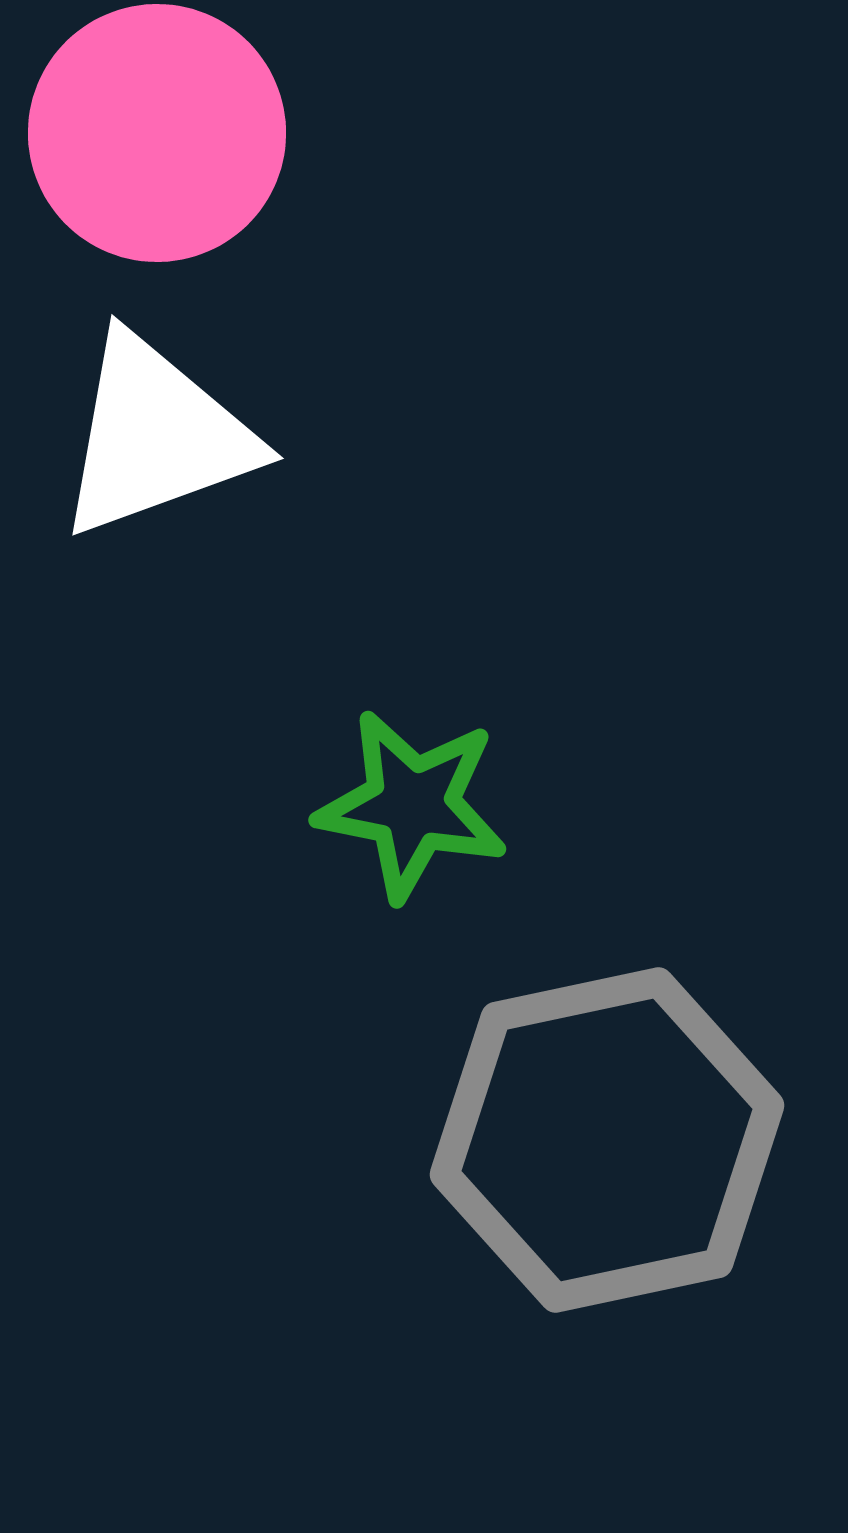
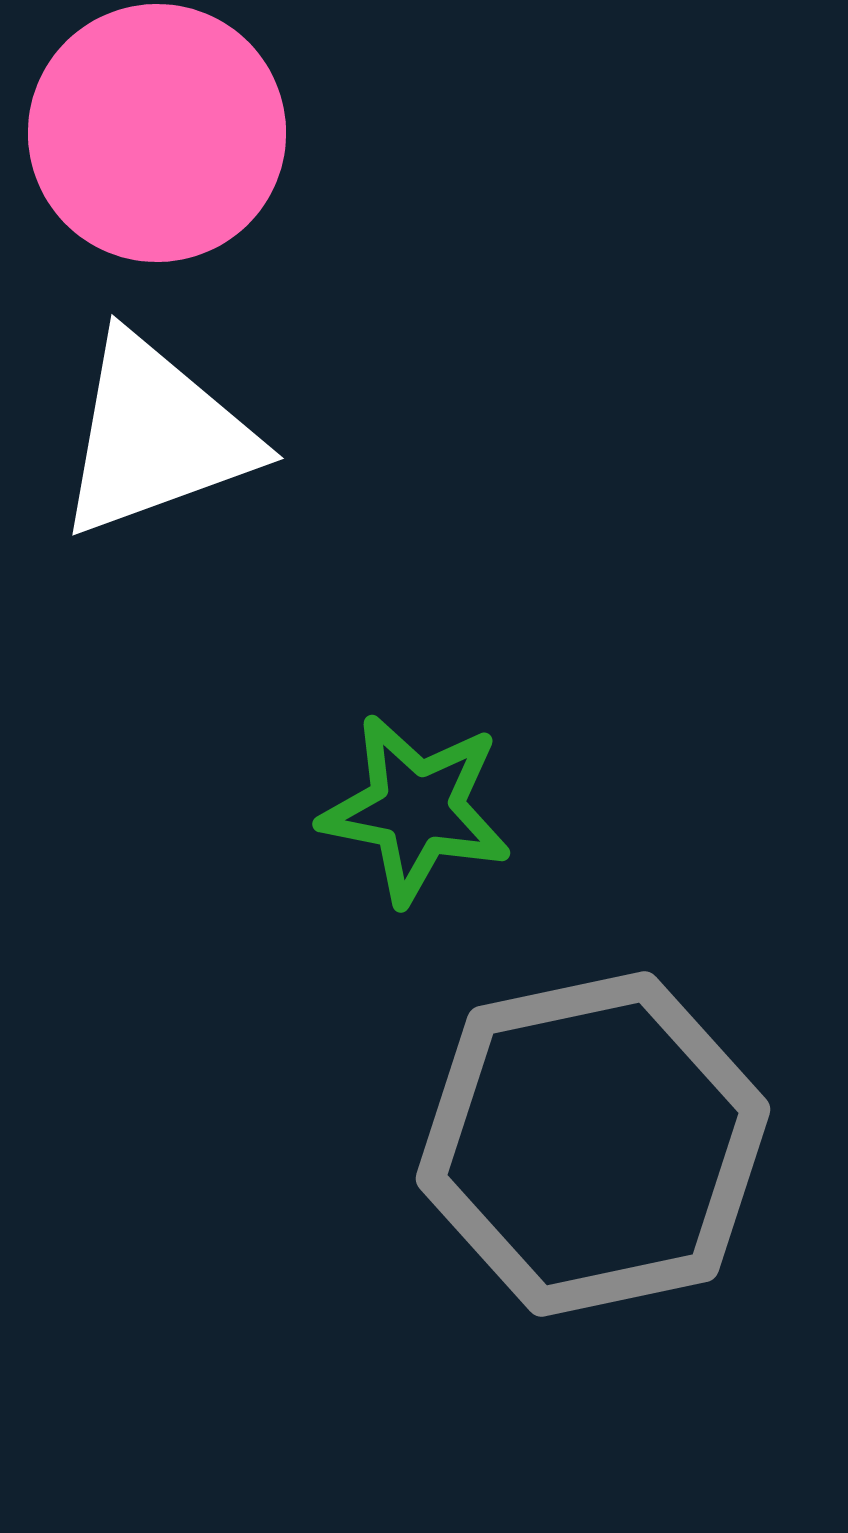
green star: moved 4 px right, 4 px down
gray hexagon: moved 14 px left, 4 px down
